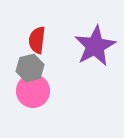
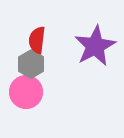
gray hexagon: moved 1 px right, 4 px up; rotated 16 degrees counterclockwise
pink circle: moved 7 px left, 1 px down
